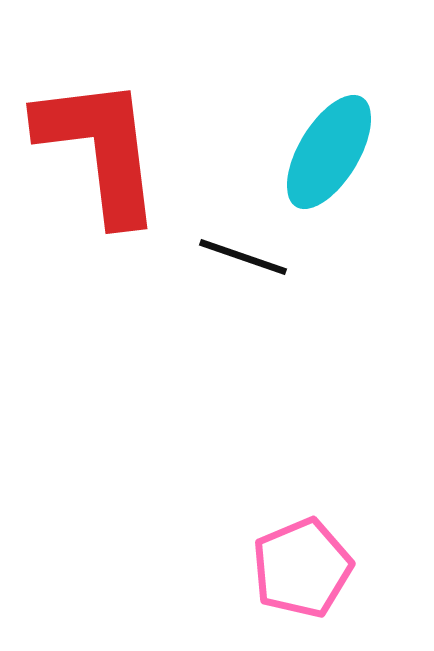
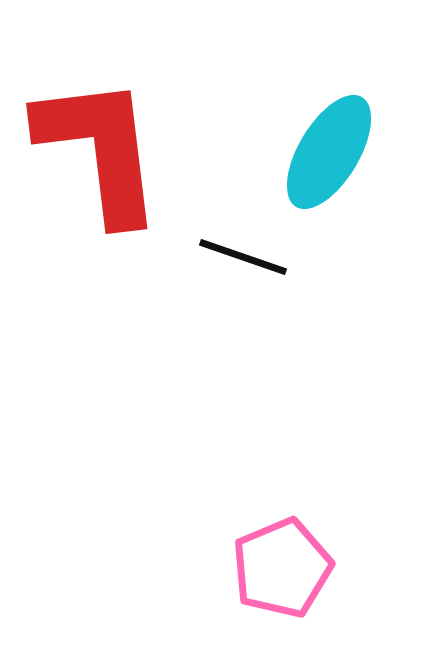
pink pentagon: moved 20 px left
